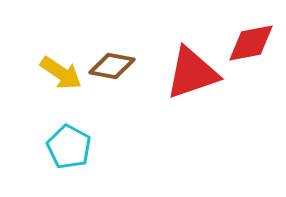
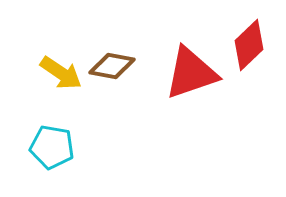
red diamond: moved 2 px left, 2 px down; rotated 33 degrees counterclockwise
red triangle: moved 1 px left
cyan pentagon: moved 17 px left; rotated 18 degrees counterclockwise
